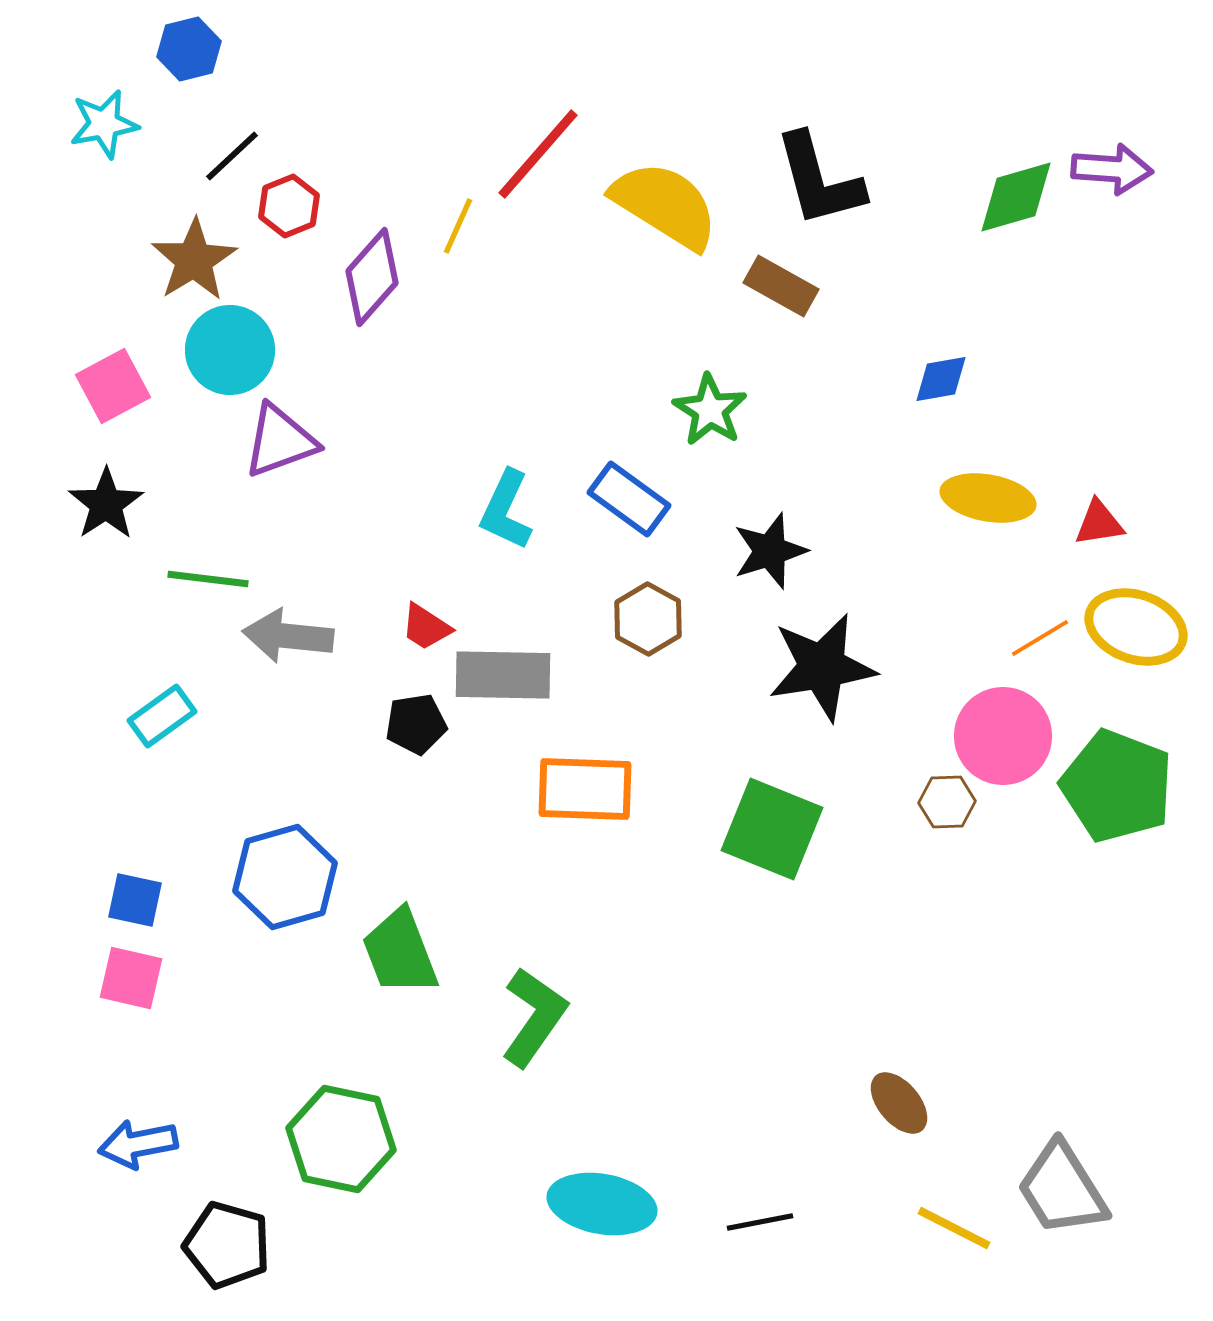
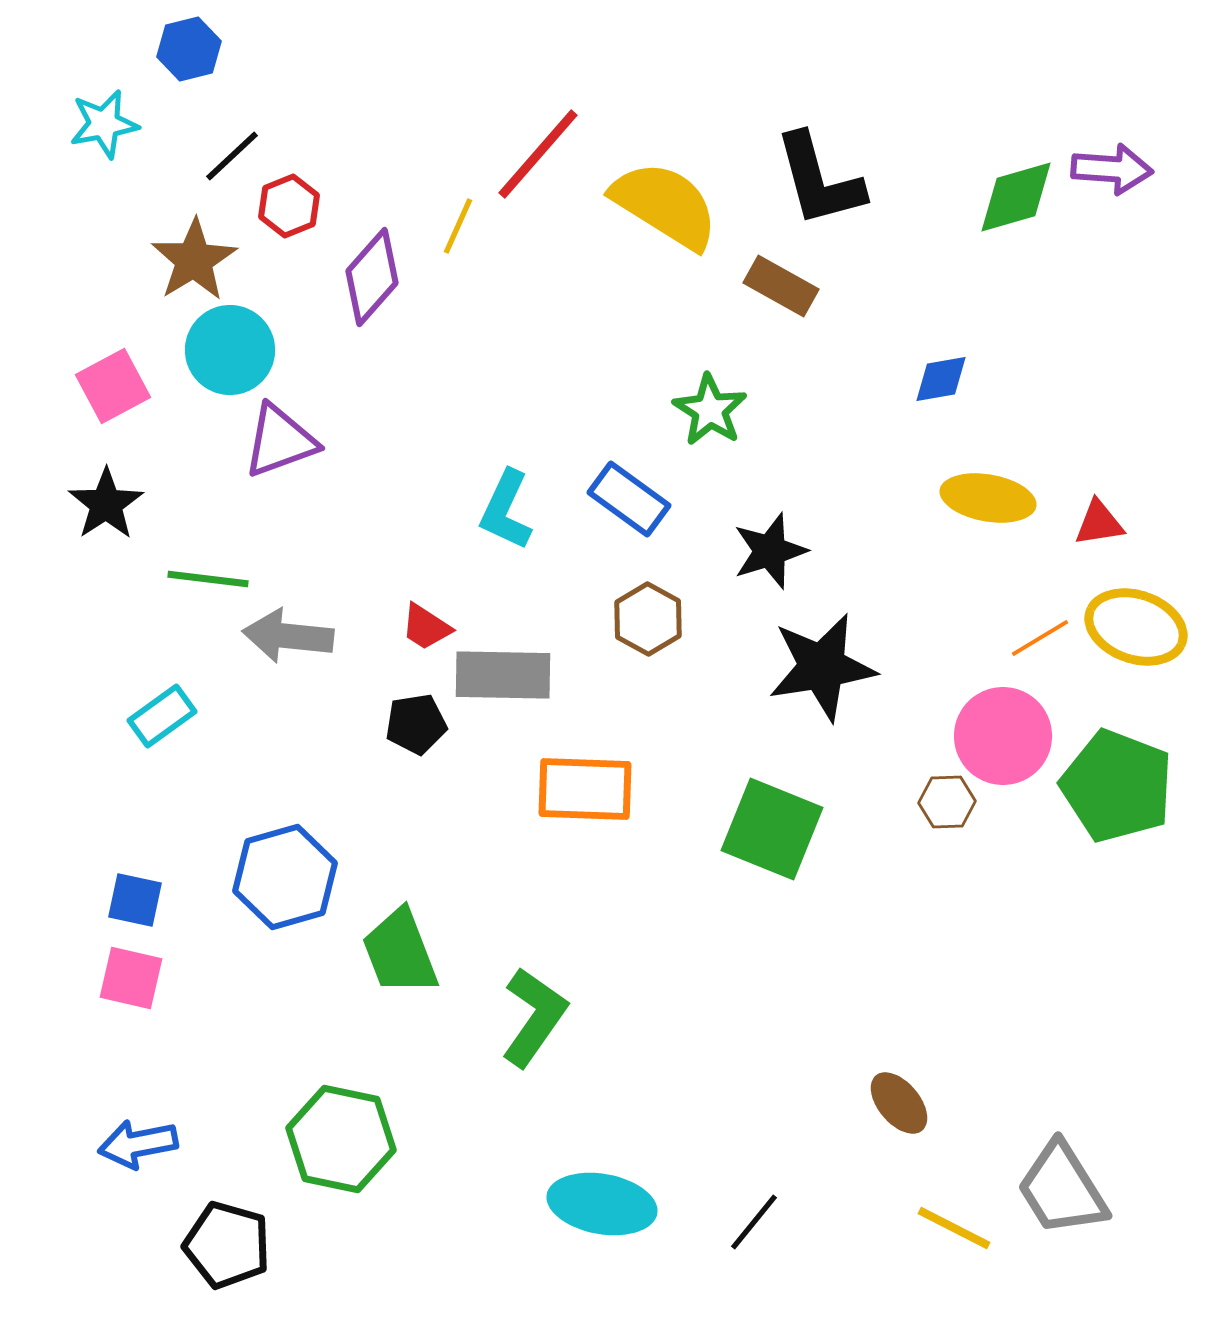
black line at (760, 1222): moved 6 px left; rotated 40 degrees counterclockwise
